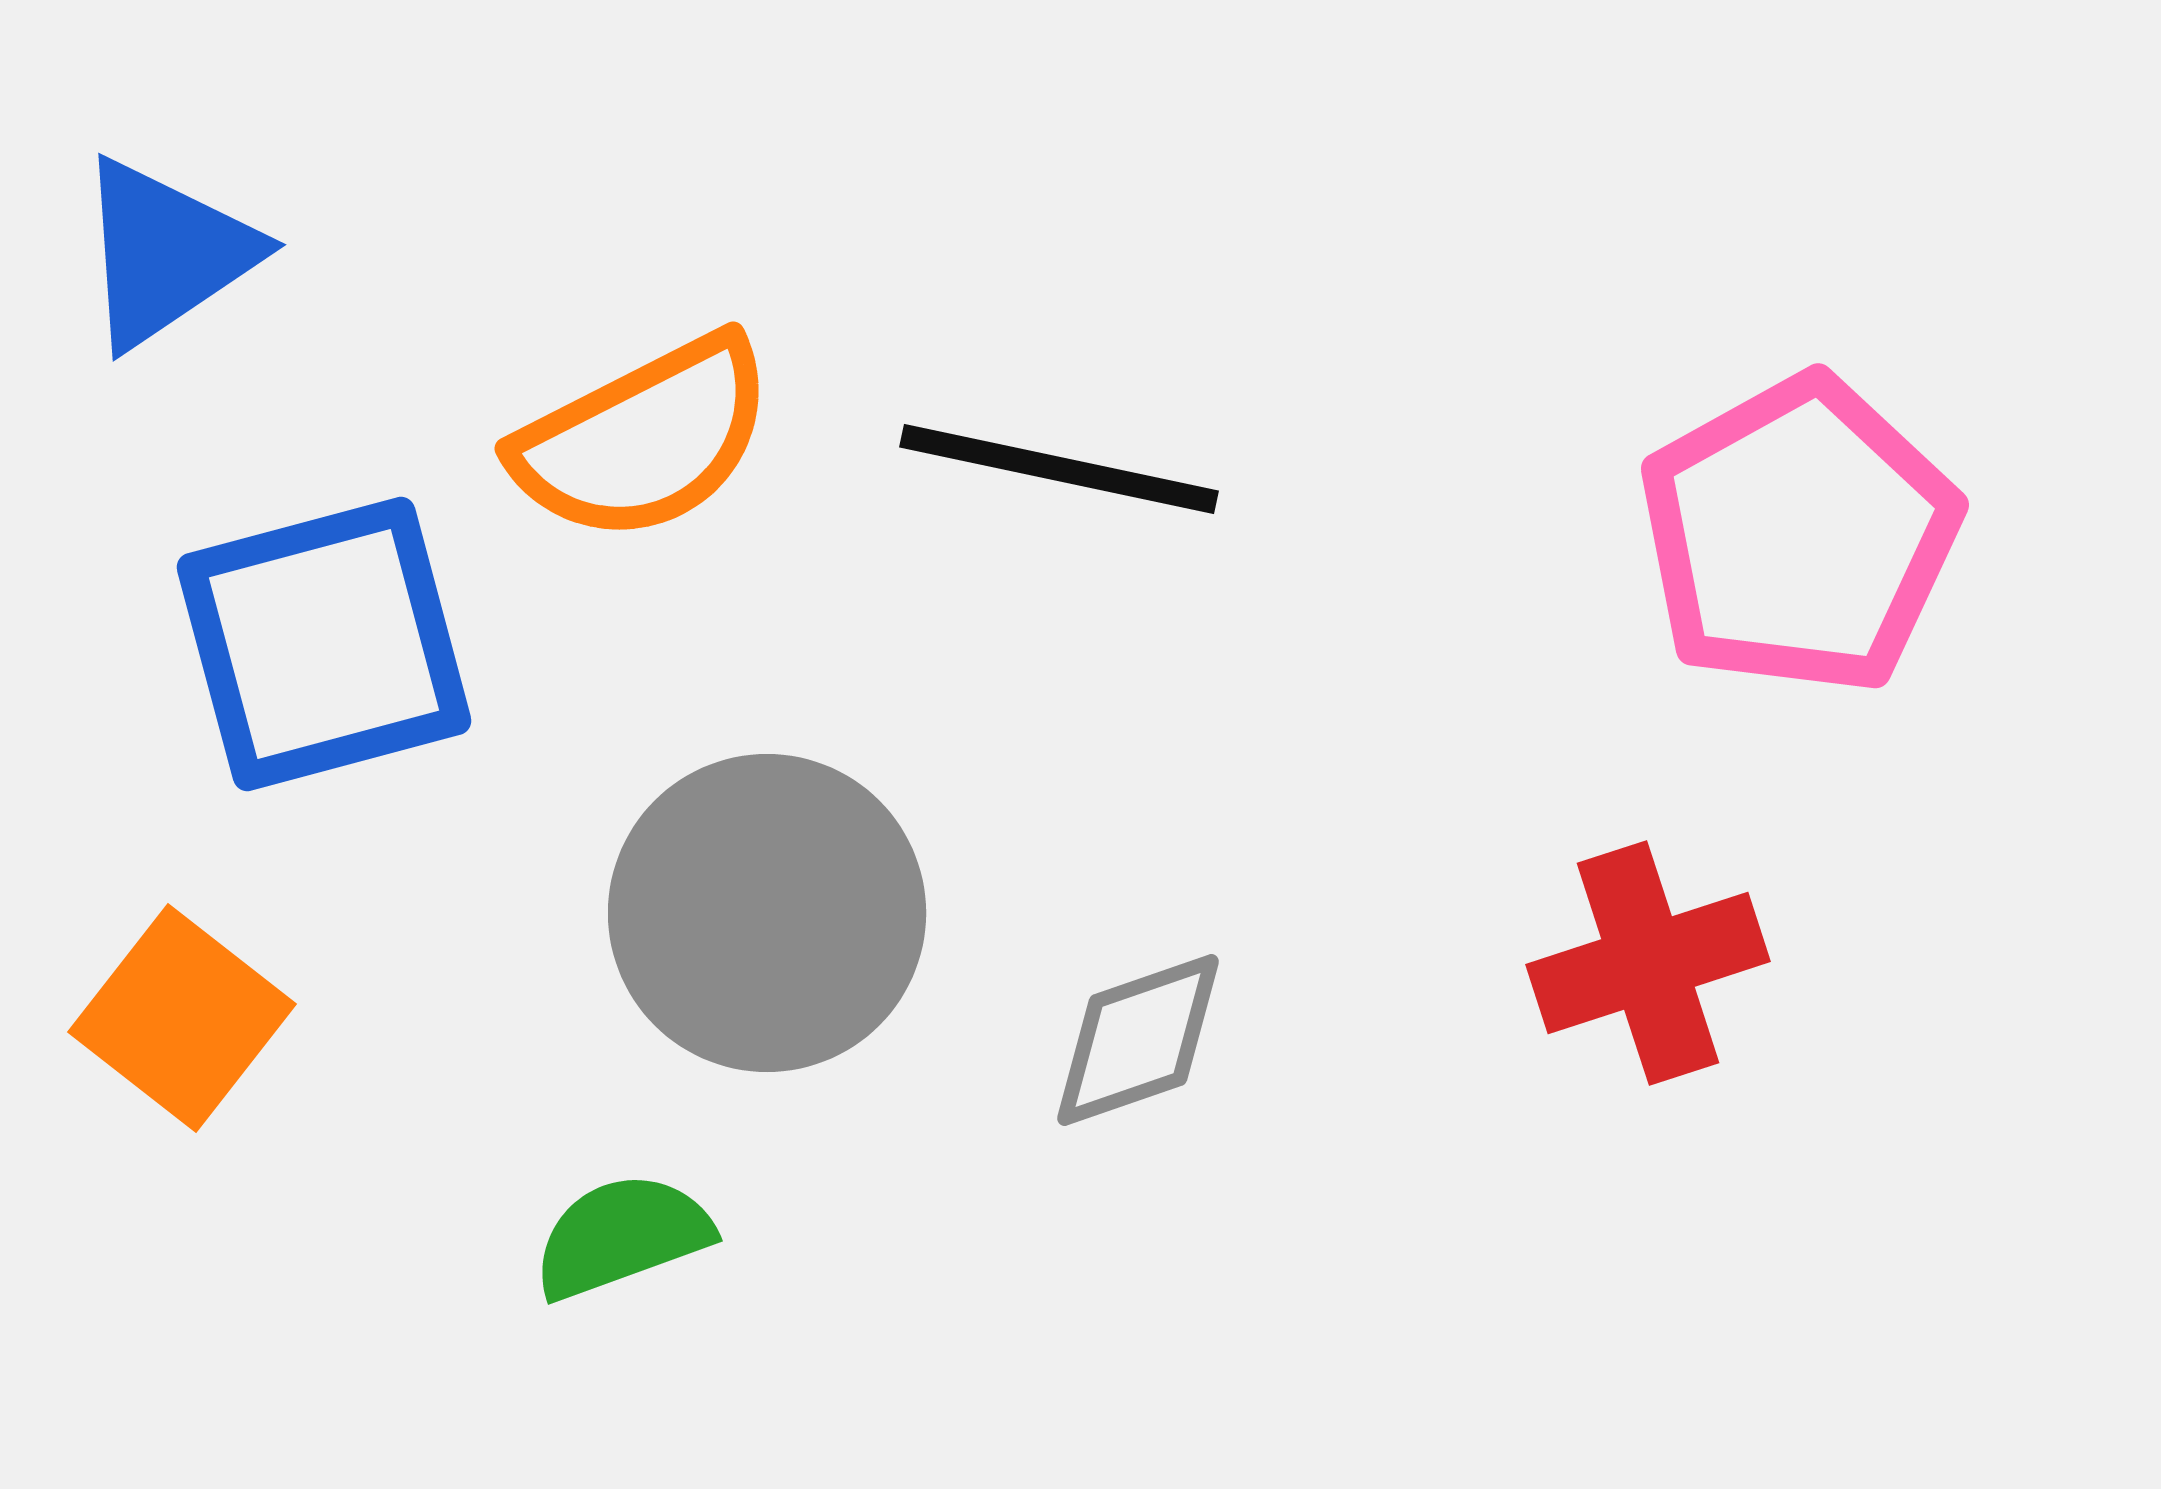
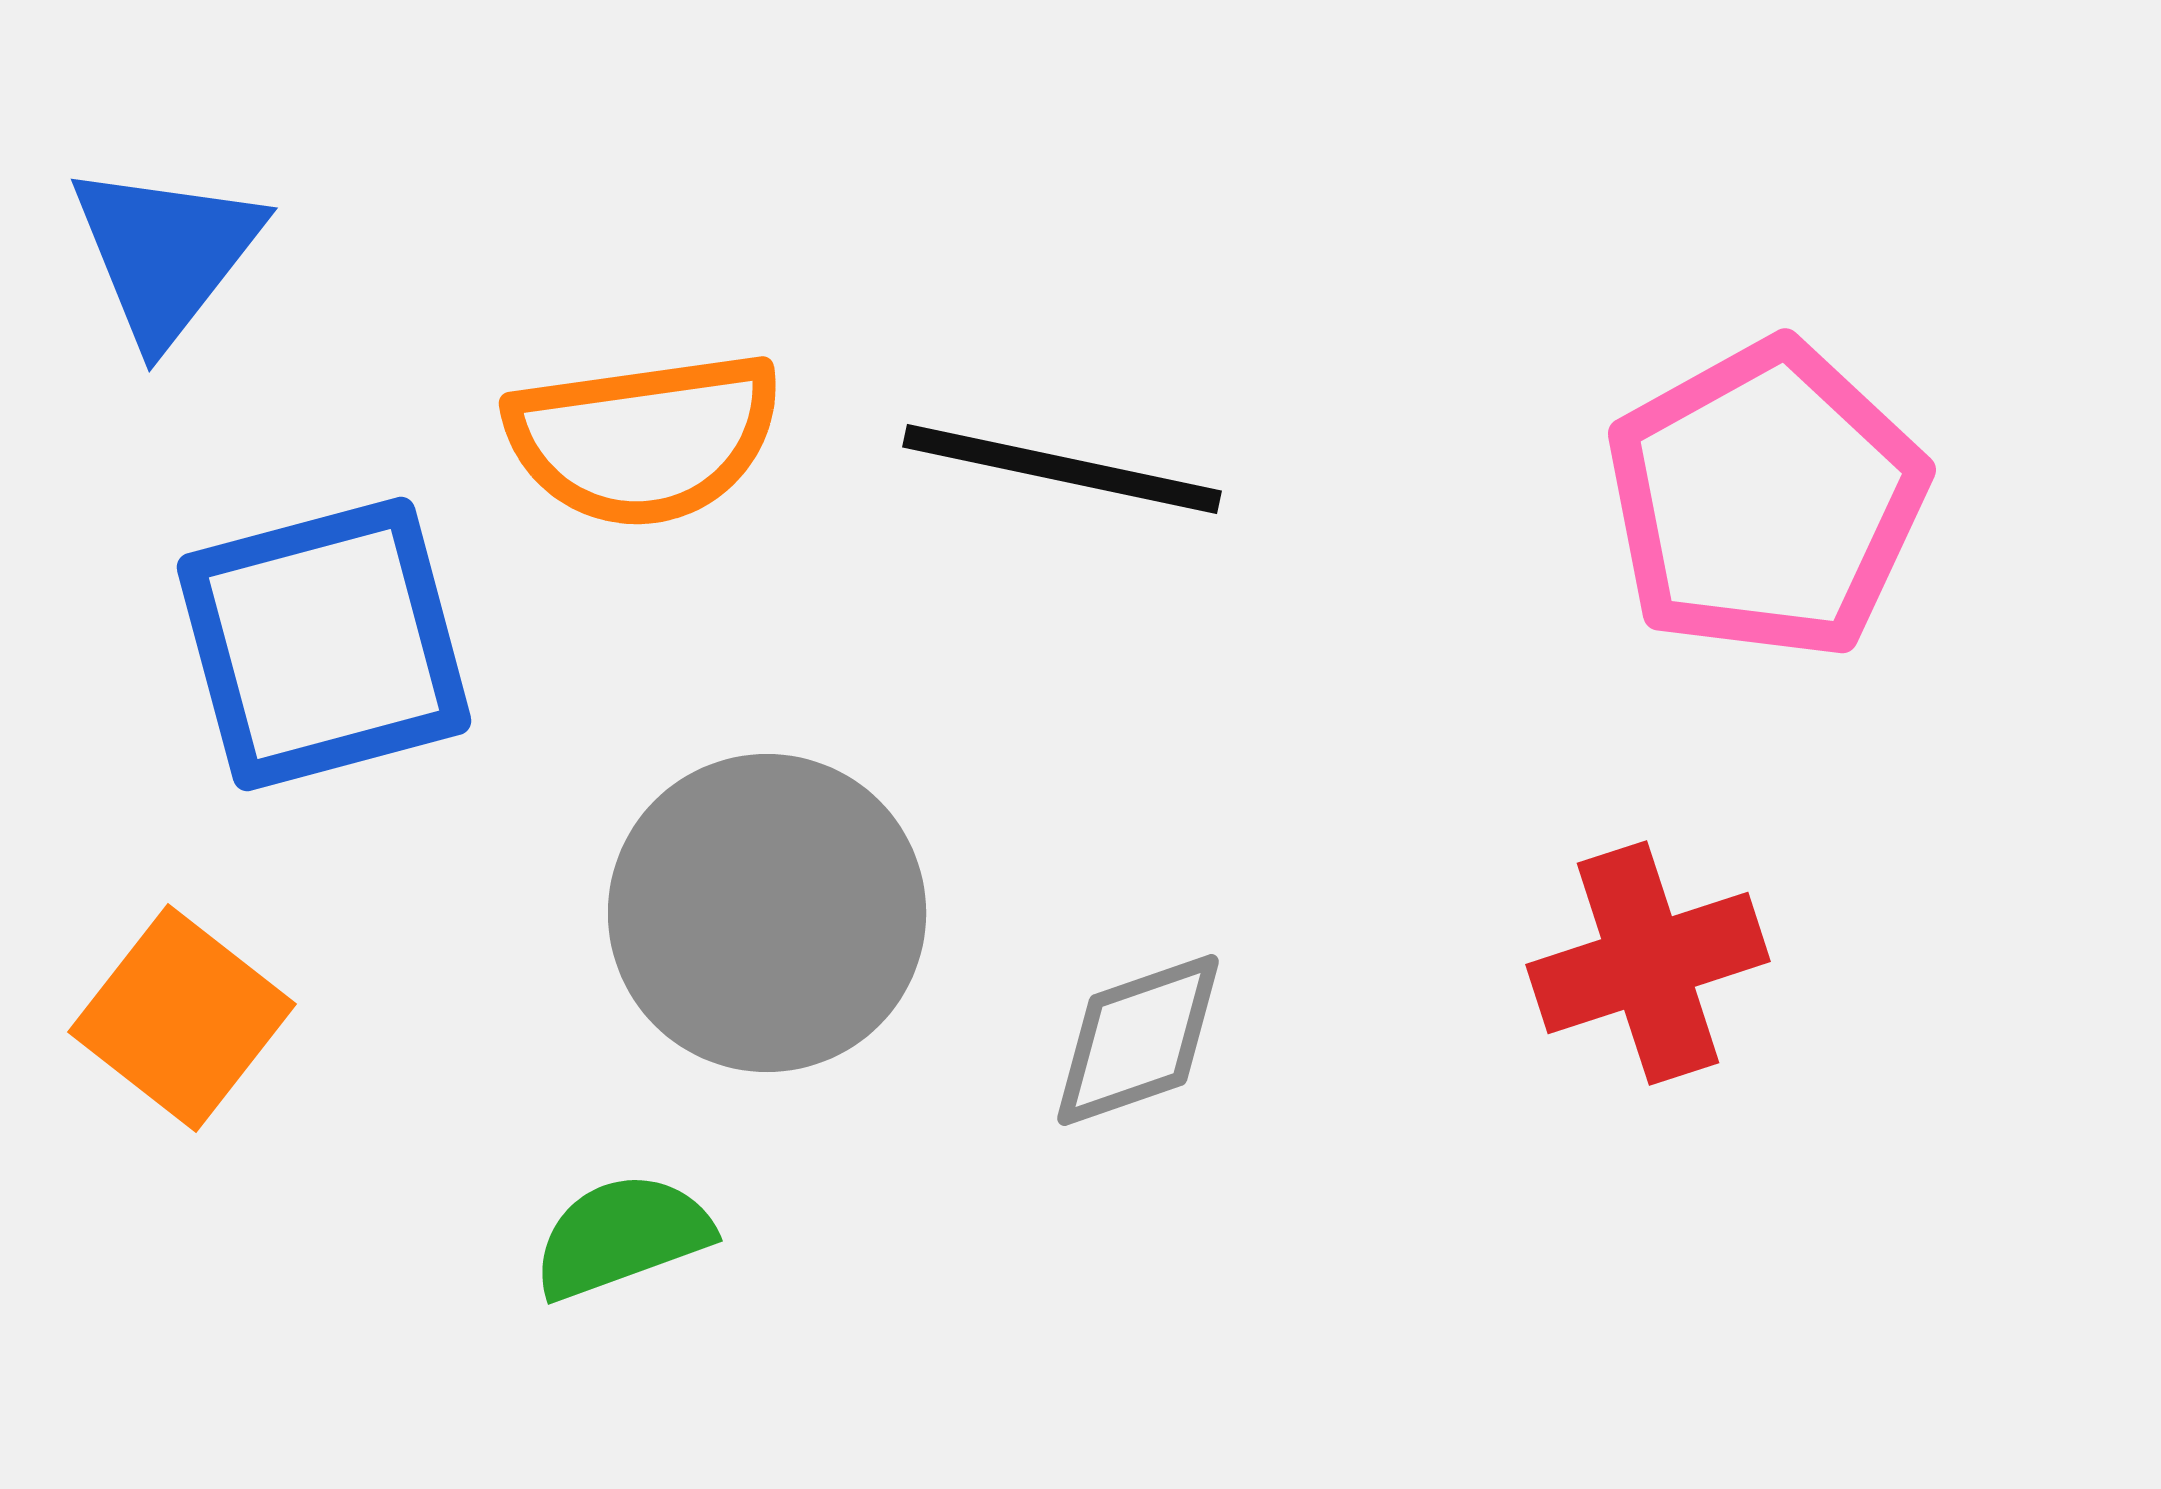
blue triangle: rotated 18 degrees counterclockwise
orange semicircle: rotated 19 degrees clockwise
black line: moved 3 px right
pink pentagon: moved 33 px left, 35 px up
